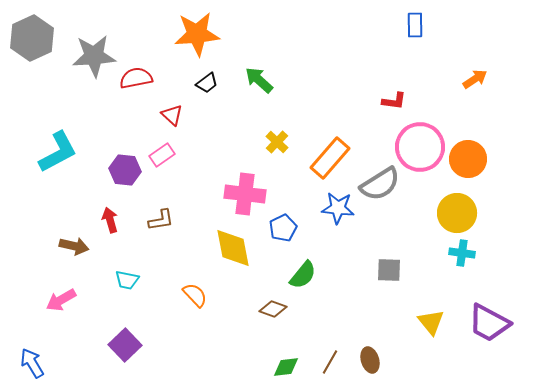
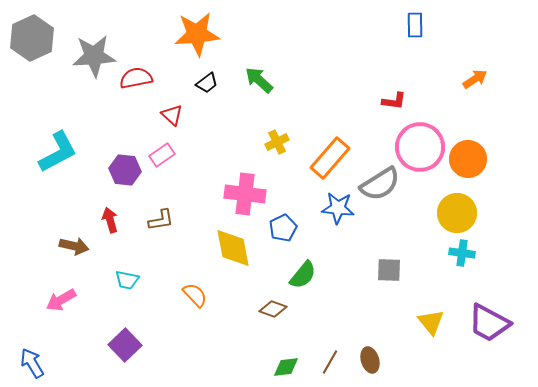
yellow cross: rotated 20 degrees clockwise
